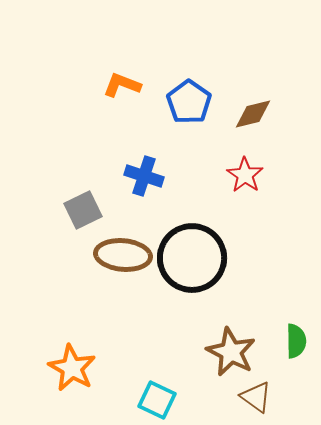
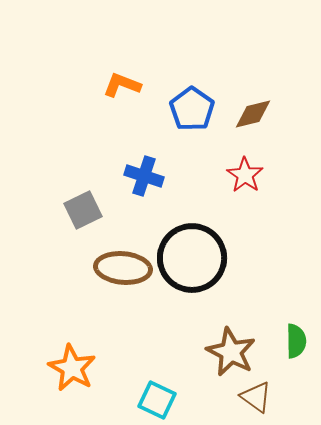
blue pentagon: moved 3 px right, 7 px down
brown ellipse: moved 13 px down
